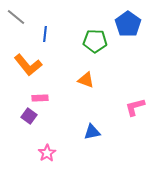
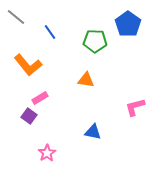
blue line: moved 5 px right, 2 px up; rotated 42 degrees counterclockwise
orange triangle: rotated 12 degrees counterclockwise
pink rectangle: rotated 28 degrees counterclockwise
blue triangle: moved 1 px right; rotated 24 degrees clockwise
